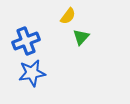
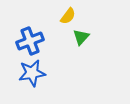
blue cross: moved 4 px right
